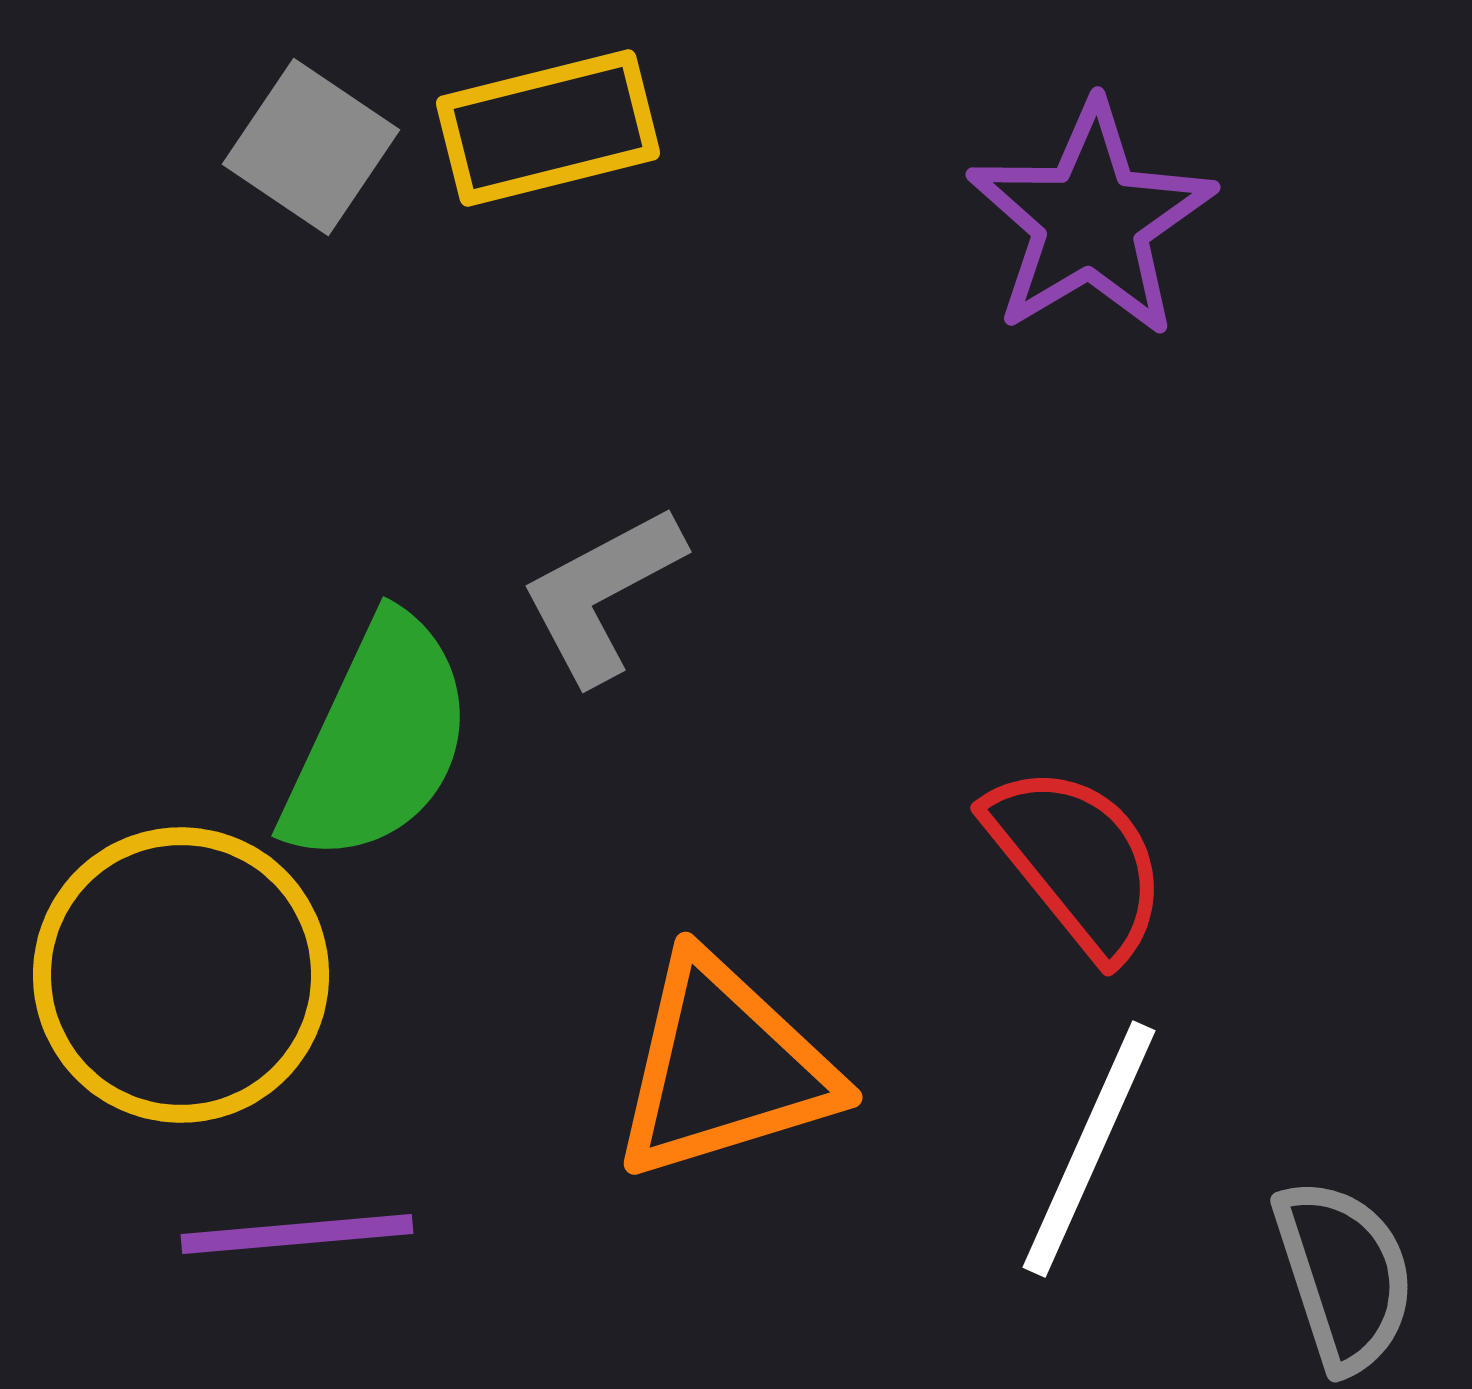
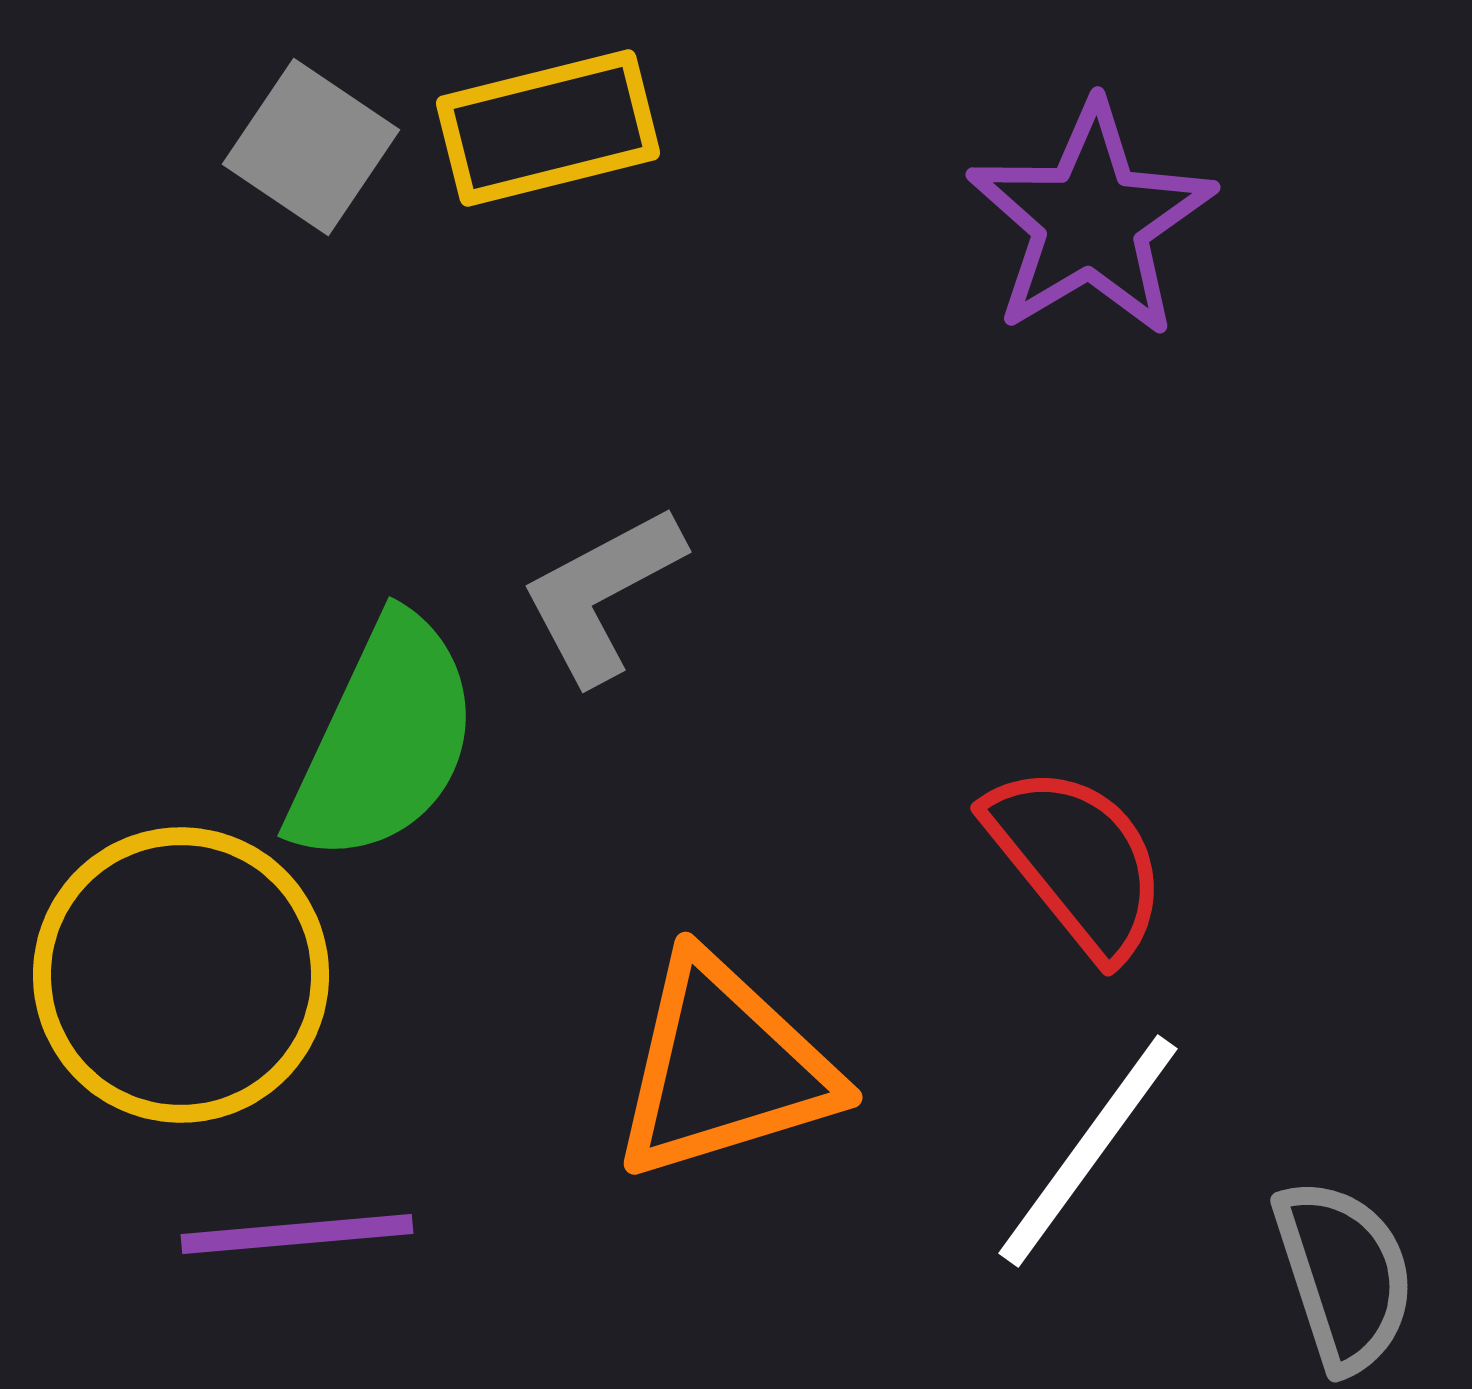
green semicircle: moved 6 px right
white line: moved 1 px left, 2 px down; rotated 12 degrees clockwise
